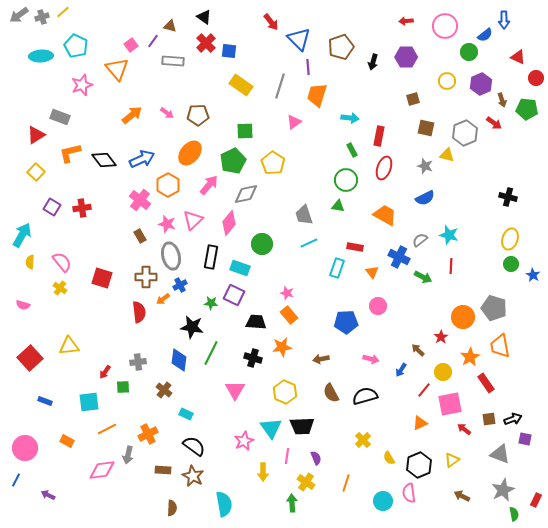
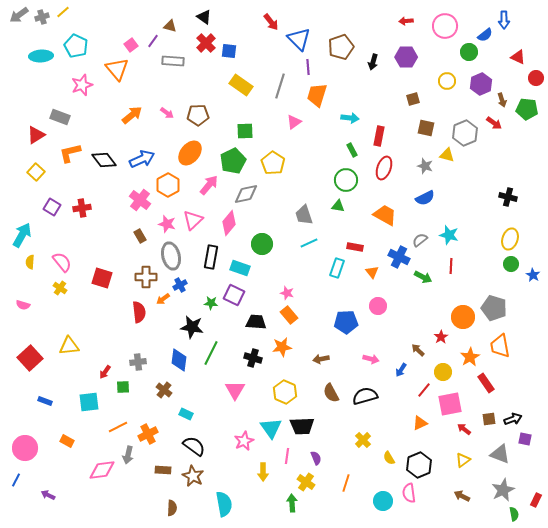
orange line at (107, 429): moved 11 px right, 2 px up
yellow triangle at (452, 460): moved 11 px right
